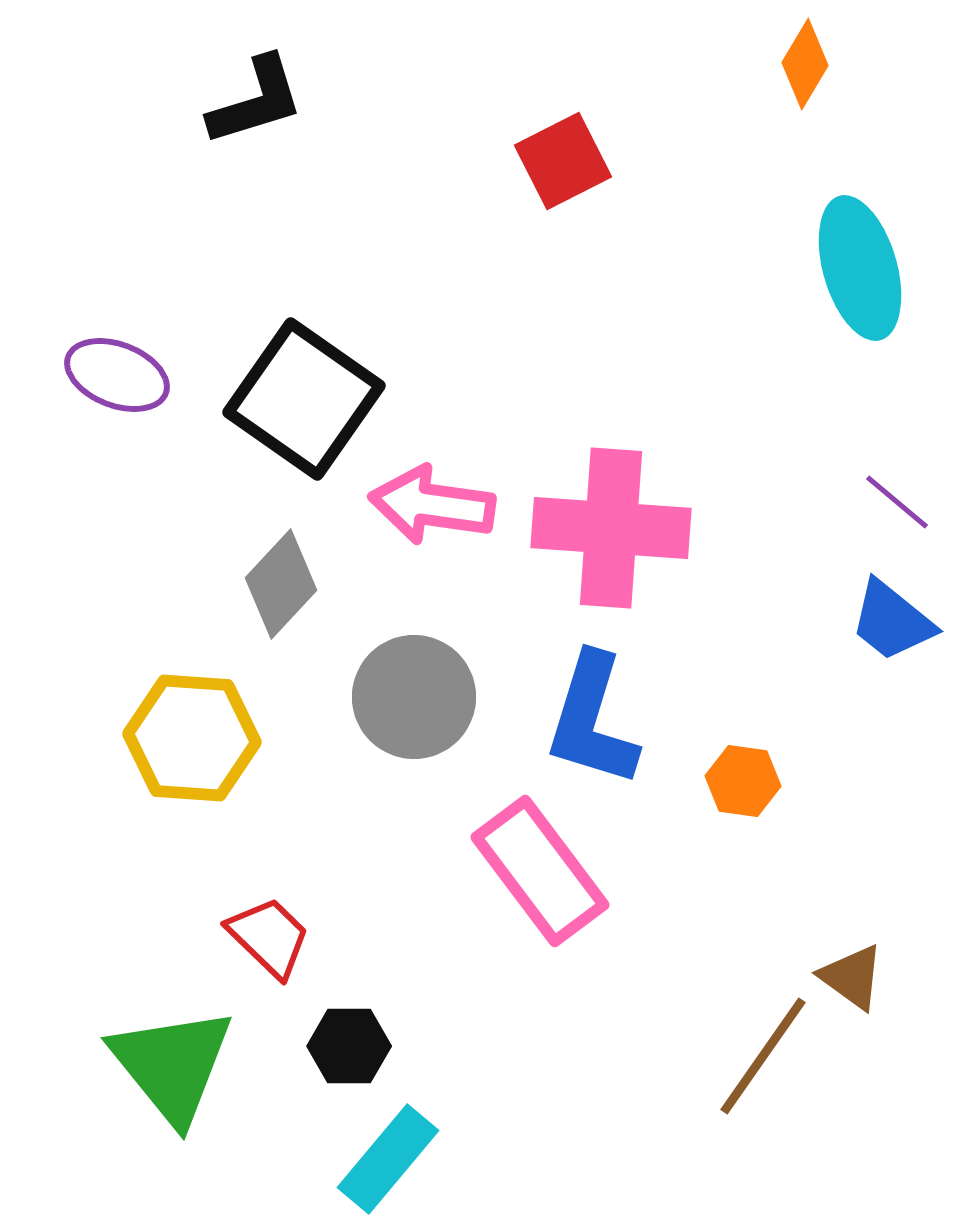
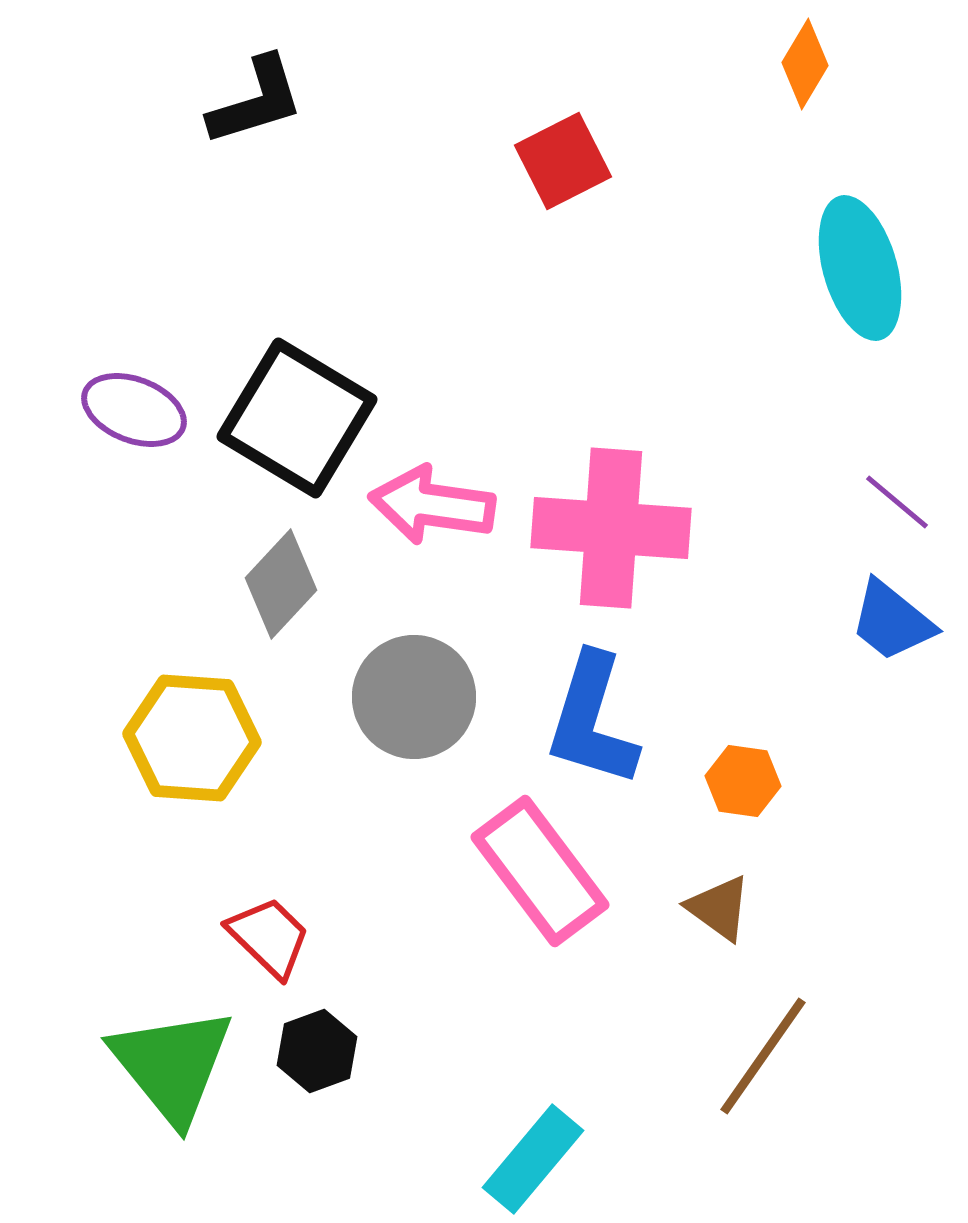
purple ellipse: moved 17 px right, 35 px down
black square: moved 7 px left, 19 px down; rotated 4 degrees counterclockwise
brown triangle: moved 133 px left, 69 px up
black hexagon: moved 32 px left, 5 px down; rotated 20 degrees counterclockwise
cyan rectangle: moved 145 px right
